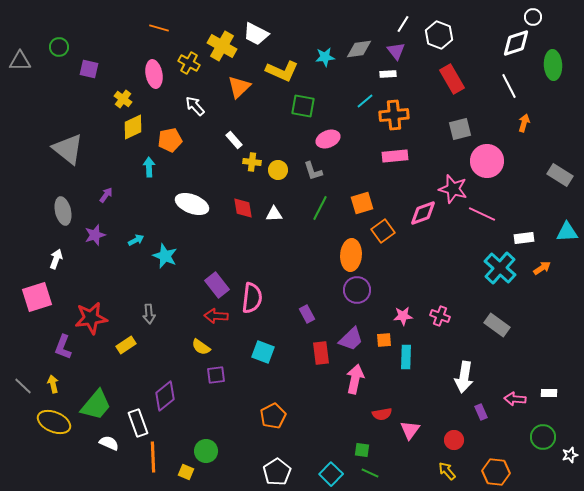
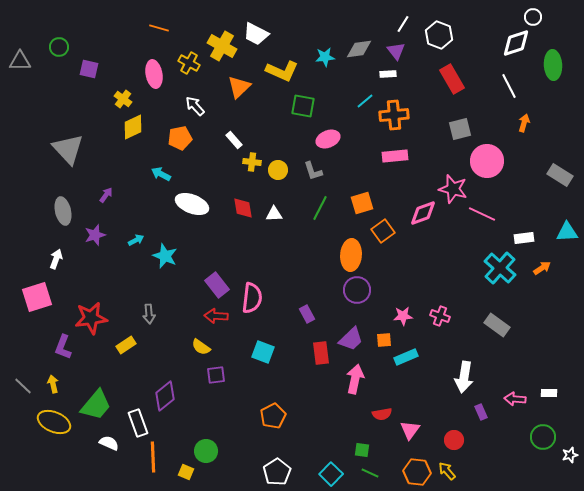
orange pentagon at (170, 140): moved 10 px right, 2 px up
gray triangle at (68, 149): rotated 8 degrees clockwise
cyan arrow at (149, 167): moved 12 px right, 7 px down; rotated 60 degrees counterclockwise
cyan rectangle at (406, 357): rotated 65 degrees clockwise
orange hexagon at (496, 472): moved 79 px left
